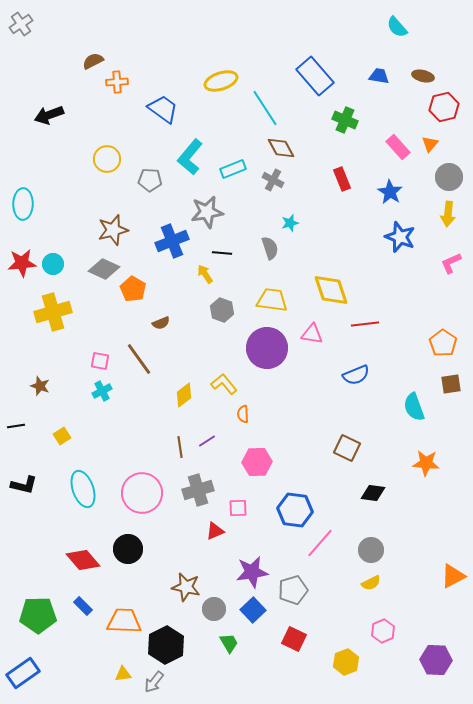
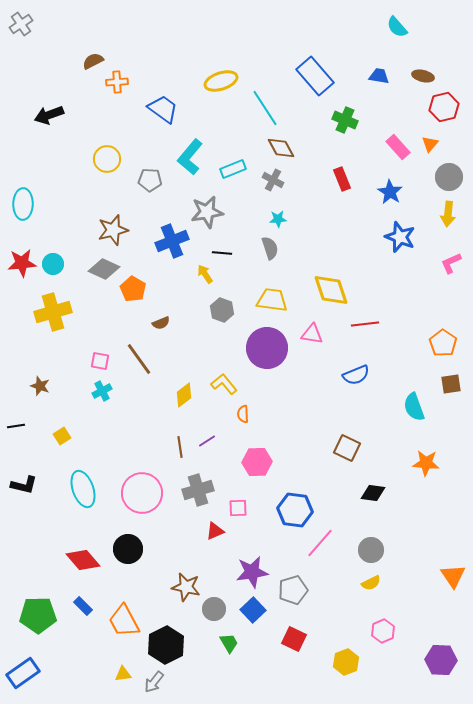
cyan star at (290, 223): moved 12 px left, 4 px up; rotated 12 degrees clockwise
orange triangle at (453, 576): rotated 36 degrees counterclockwise
orange trapezoid at (124, 621): rotated 120 degrees counterclockwise
purple hexagon at (436, 660): moved 5 px right
